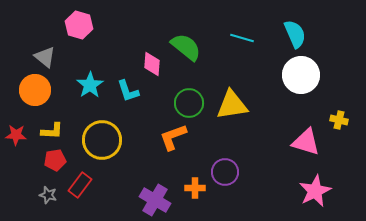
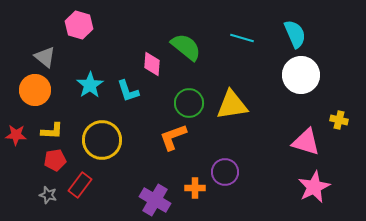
pink star: moved 1 px left, 4 px up
